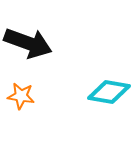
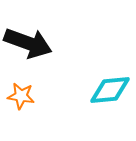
cyan diamond: moved 1 px right, 2 px up; rotated 15 degrees counterclockwise
